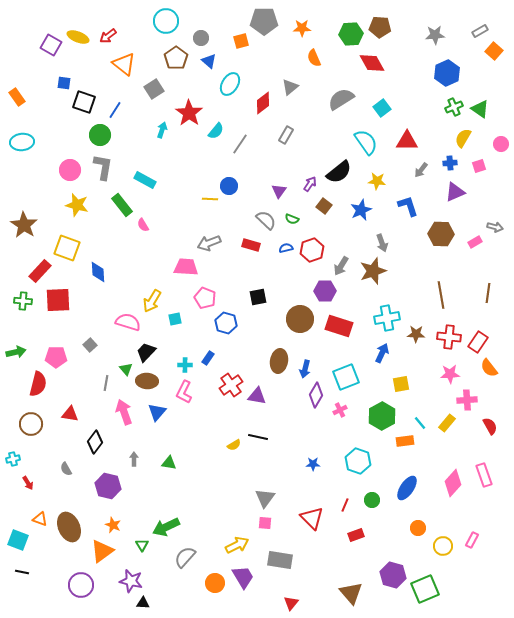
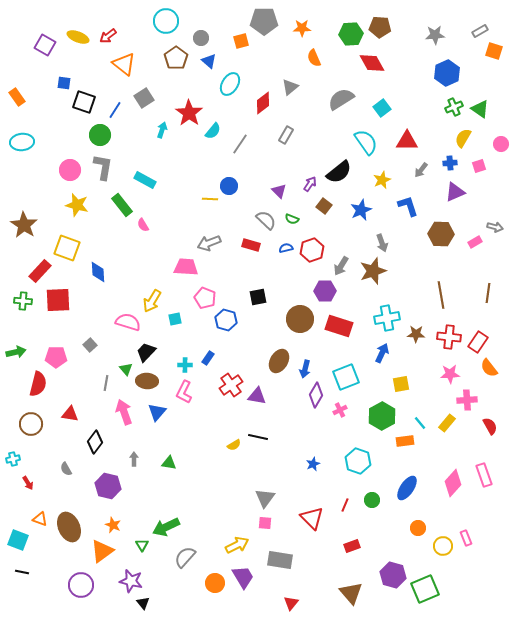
purple square at (51, 45): moved 6 px left
orange square at (494, 51): rotated 24 degrees counterclockwise
gray square at (154, 89): moved 10 px left, 9 px down
cyan semicircle at (216, 131): moved 3 px left
yellow star at (377, 181): moved 5 px right, 1 px up; rotated 30 degrees counterclockwise
purple triangle at (279, 191): rotated 21 degrees counterclockwise
blue hexagon at (226, 323): moved 3 px up
brown ellipse at (279, 361): rotated 20 degrees clockwise
blue star at (313, 464): rotated 24 degrees counterclockwise
red rectangle at (356, 535): moved 4 px left, 11 px down
pink rectangle at (472, 540): moved 6 px left, 2 px up; rotated 49 degrees counterclockwise
black triangle at (143, 603): rotated 48 degrees clockwise
